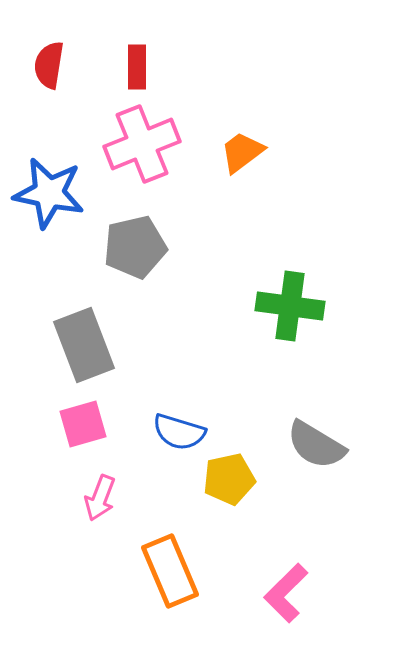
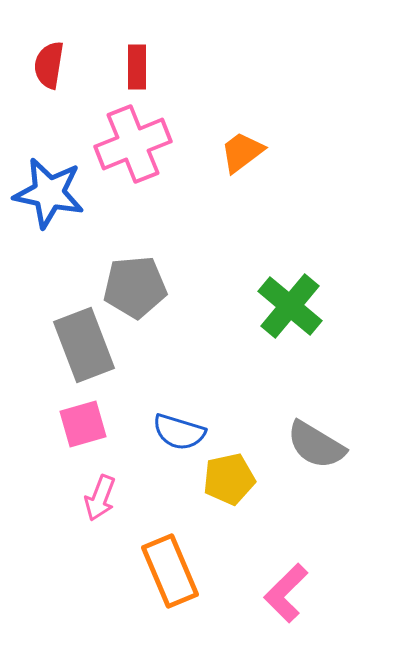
pink cross: moved 9 px left
gray pentagon: moved 40 px down; rotated 8 degrees clockwise
green cross: rotated 32 degrees clockwise
